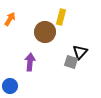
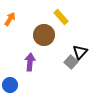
yellow rectangle: rotated 56 degrees counterclockwise
brown circle: moved 1 px left, 3 px down
gray square: rotated 24 degrees clockwise
blue circle: moved 1 px up
